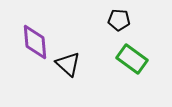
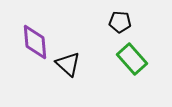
black pentagon: moved 1 px right, 2 px down
green rectangle: rotated 12 degrees clockwise
